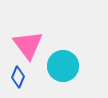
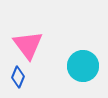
cyan circle: moved 20 px right
